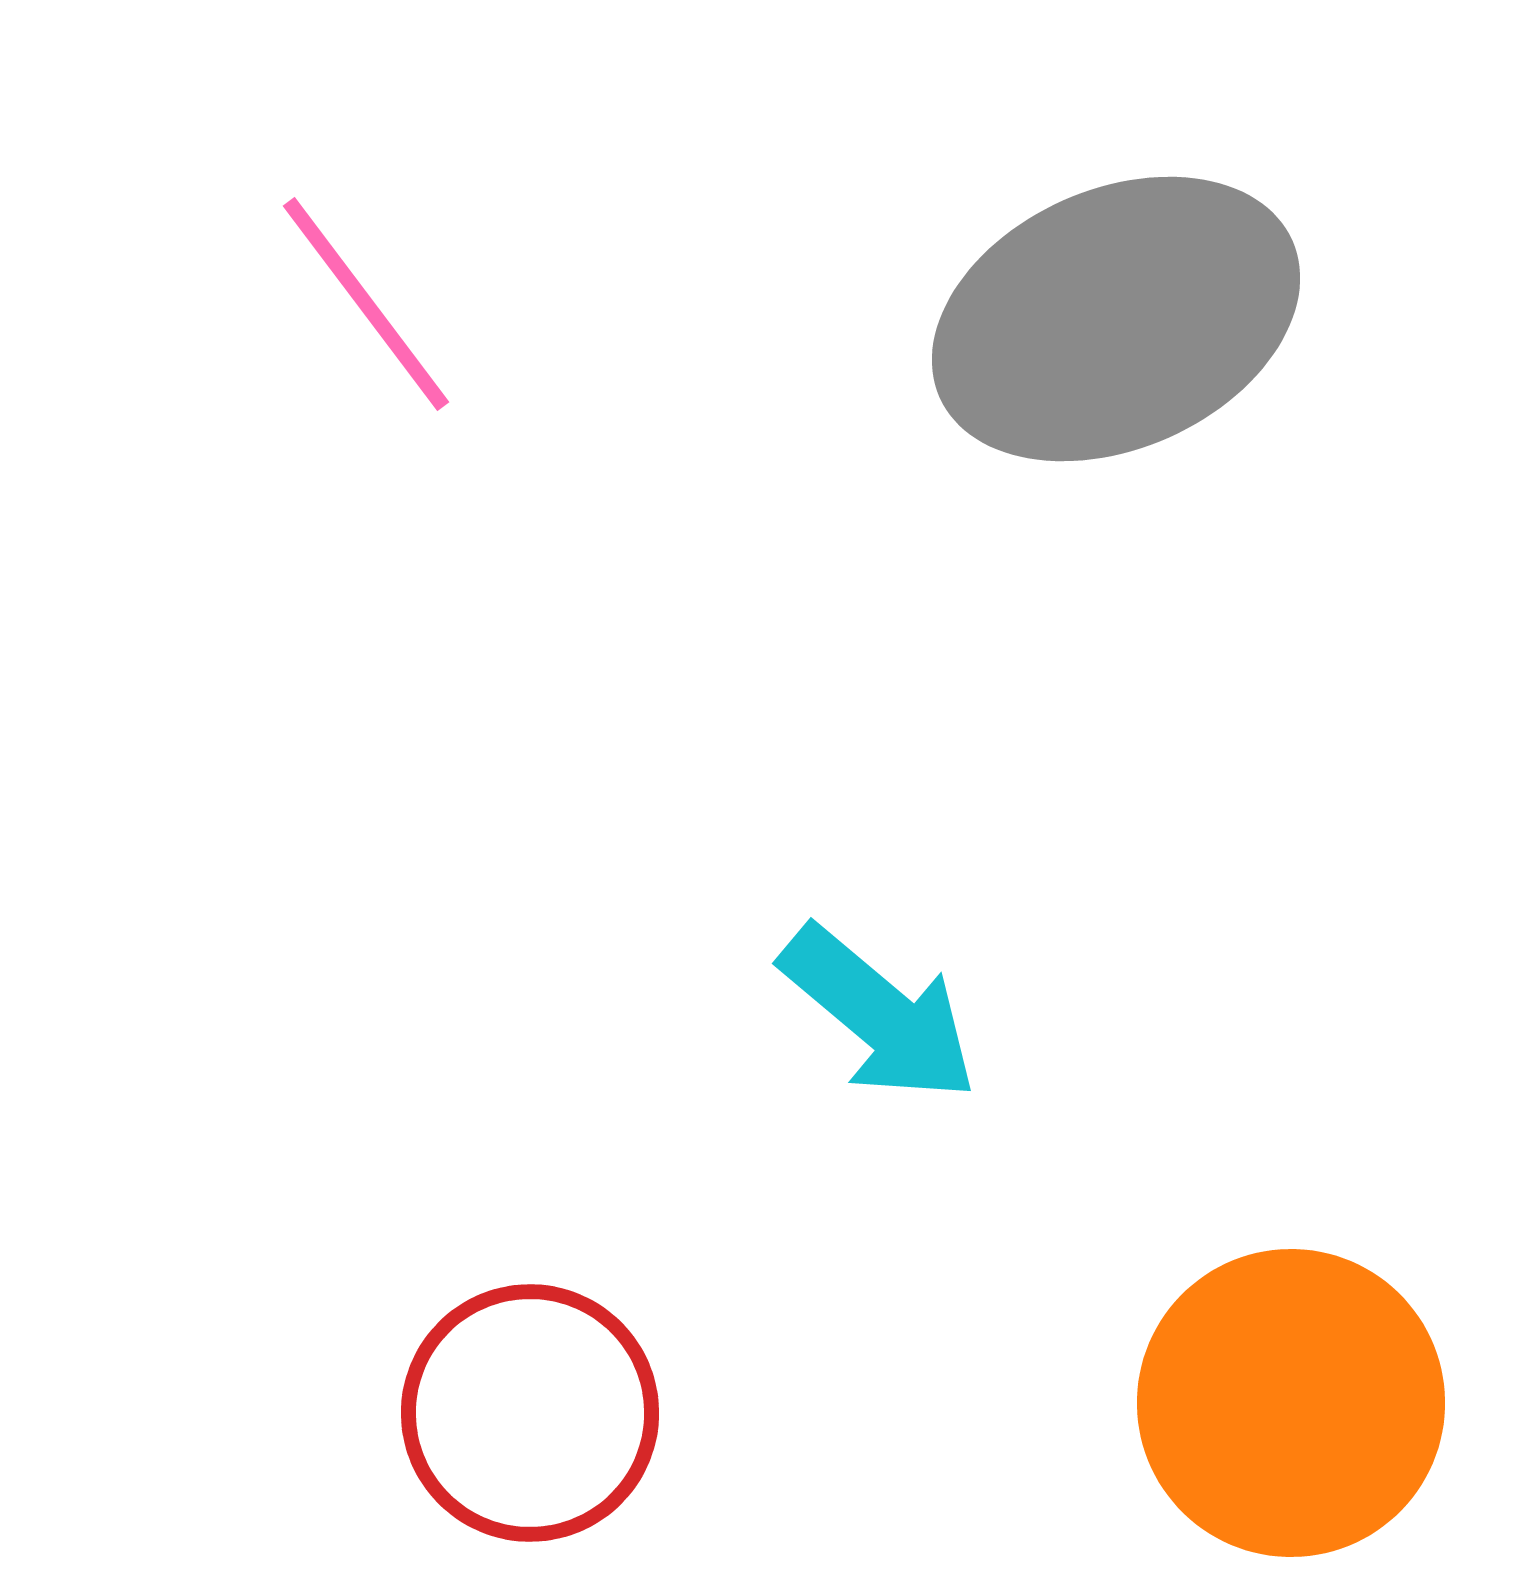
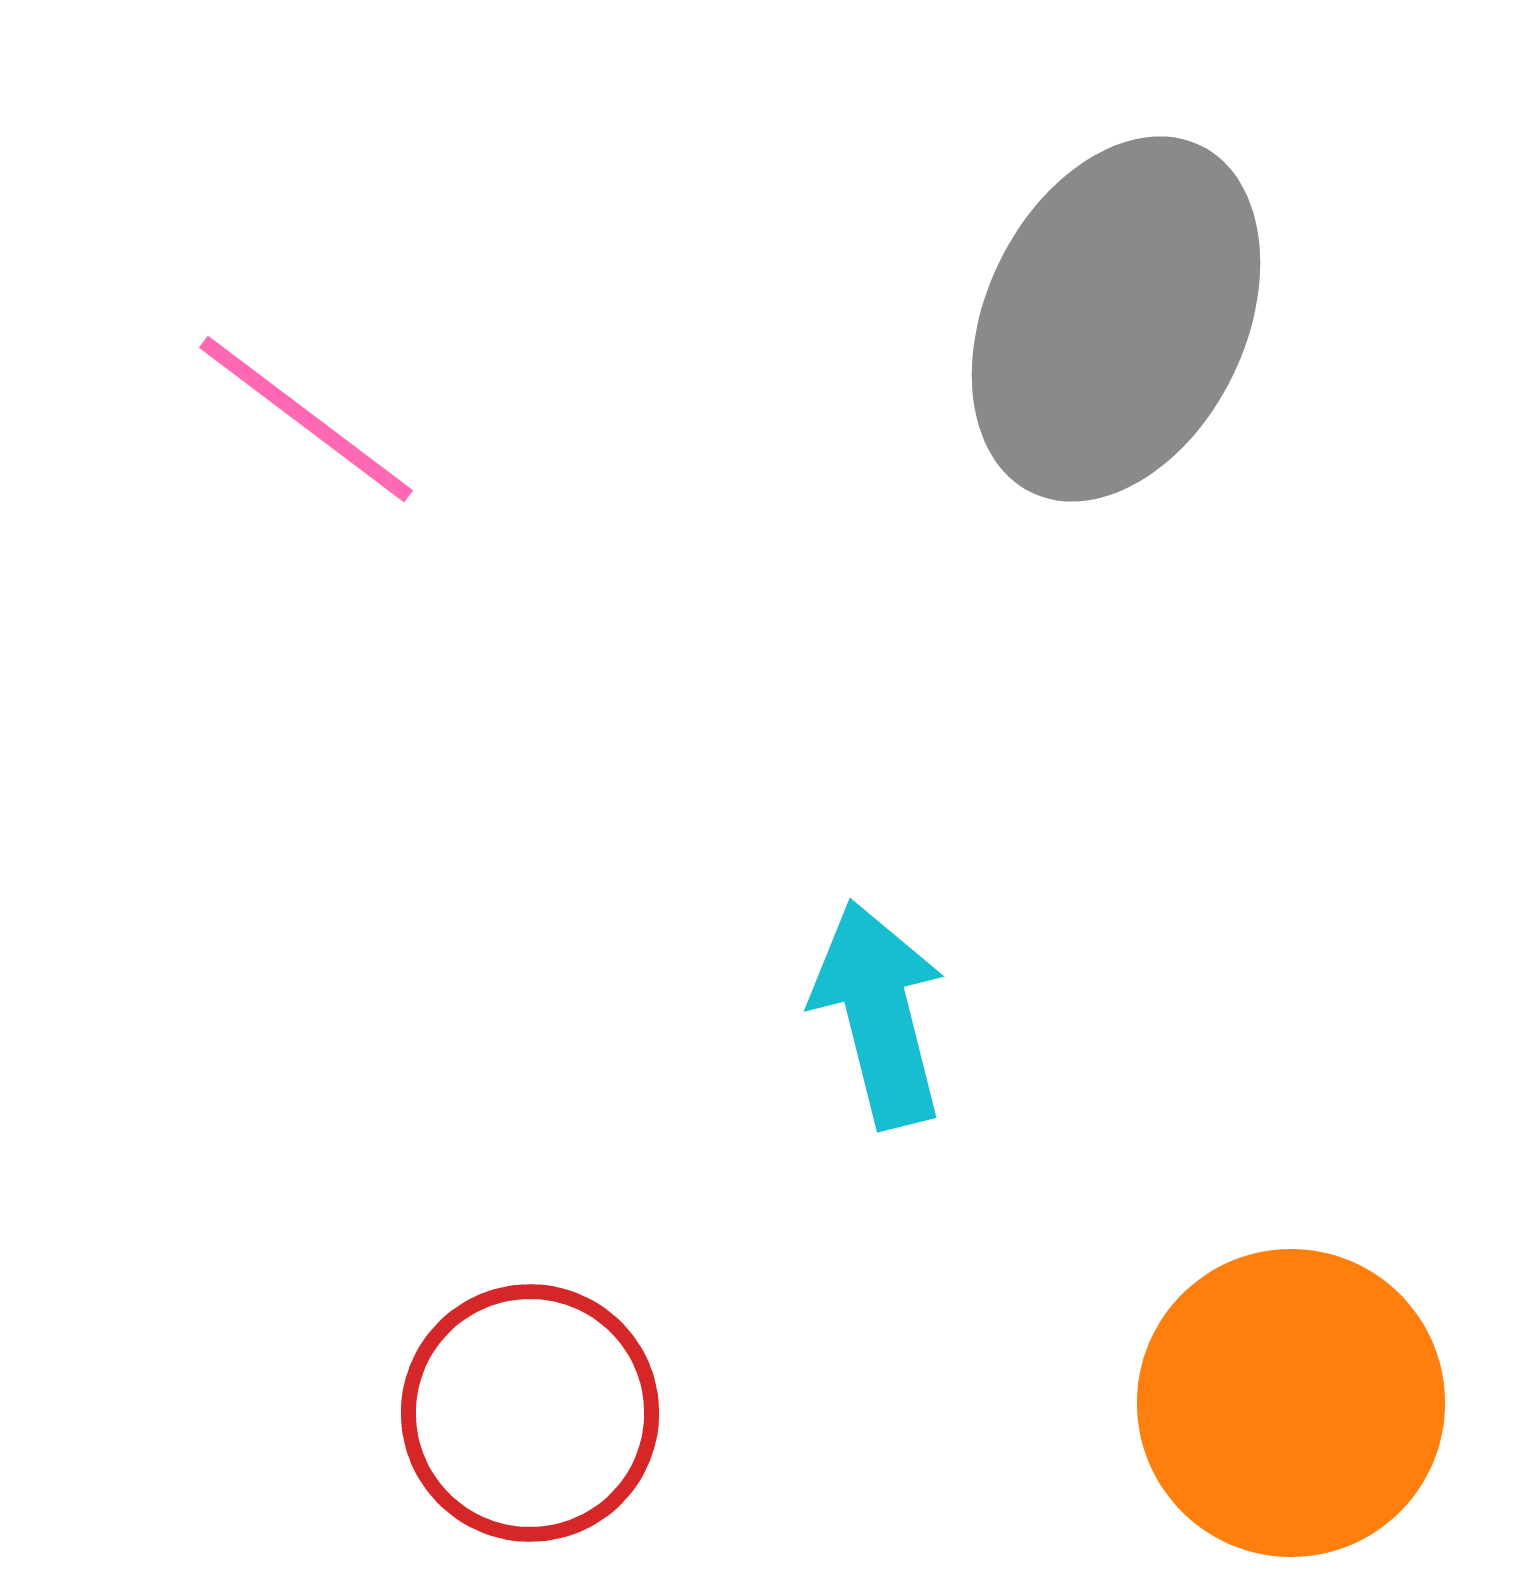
pink line: moved 60 px left, 115 px down; rotated 16 degrees counterclockwise
gray ellipse: rotated 40 degrees counterclockwise
cyan arrow: rotated 144 degrees counterclockwise
